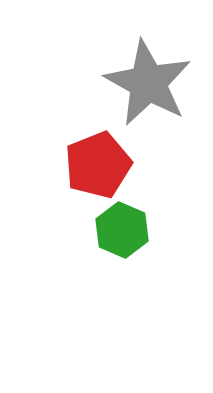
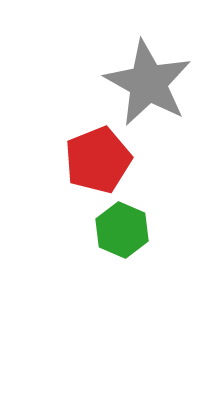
red pentagon: moved 5 px up
